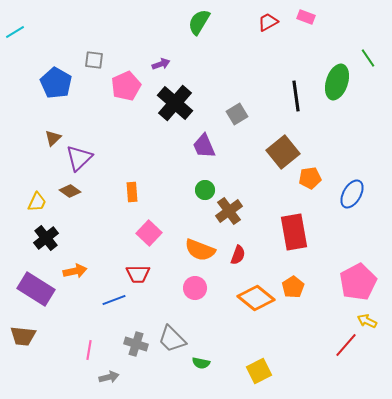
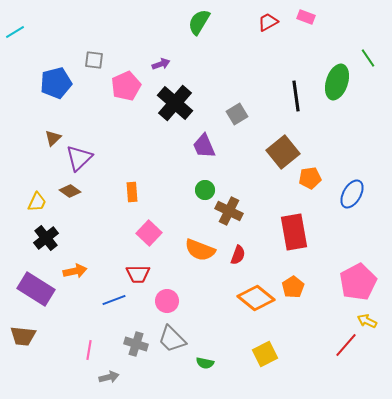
blue pentagon at (56, 83): rotated 28 degrees clockwise
brown cross at (229, 211): rotated 28 degrees counterclockwise
pink circle at (195, 288): moved 28 px left, 13 px down
green semicircle at (201, 363): moved 4 px right
yellow square at (259, 371): moved 6 px right, 17 px up
